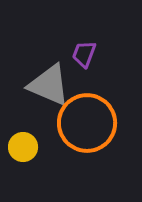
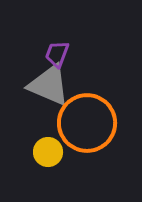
purple trapezoid: moved 27 px left
yellow circle: moved 25 px right, 5 px down
